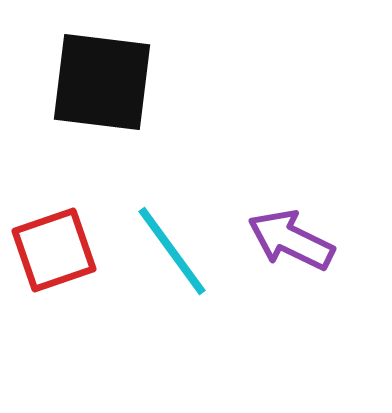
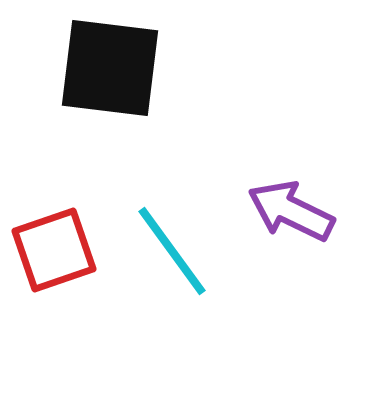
black square: moved 8 px right, 14 px up
purple arrow: moved 29 px up
